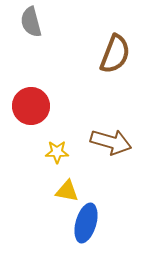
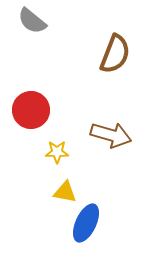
gray semicircle: moved 1 px right, 1 px up; rotated 36 degrees counterclockwise
red circle: moved 4 px down
brown arrow: moved 7 px up
yellow triangle: moved 2 px left, 1 px down
blue ellipse: rotated 9 degrees clockwise
